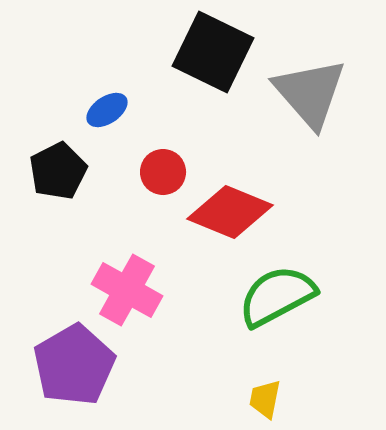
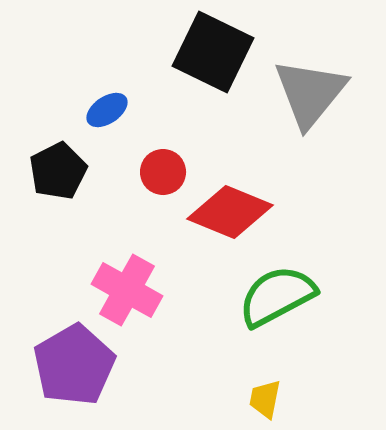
gray triangle: rotated 20 degrees clockwise
